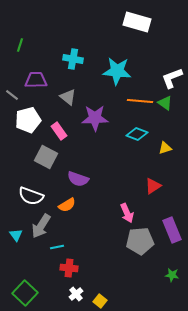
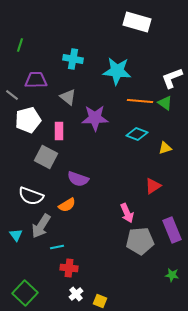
pink rectangle: rotated 36 degrees clockwise
yellow square: rotated 16 degrees counterclockwise
